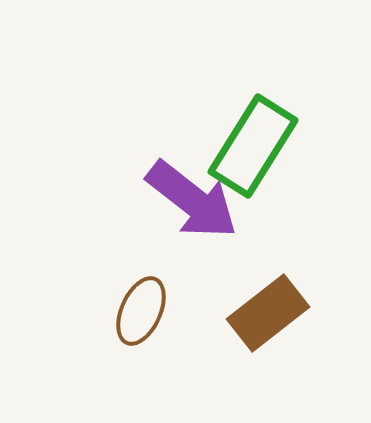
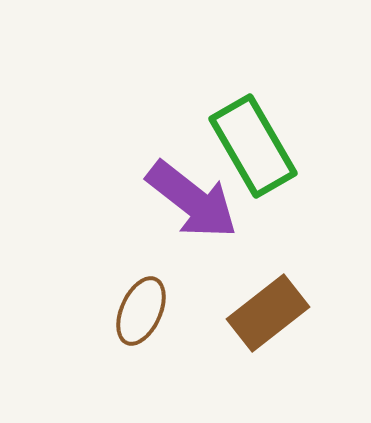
green rectangle: rotated 62 degrees counterclockwise
